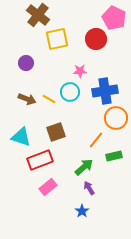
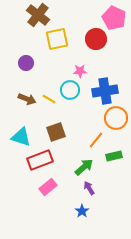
cyan circle: moved 2 px up
